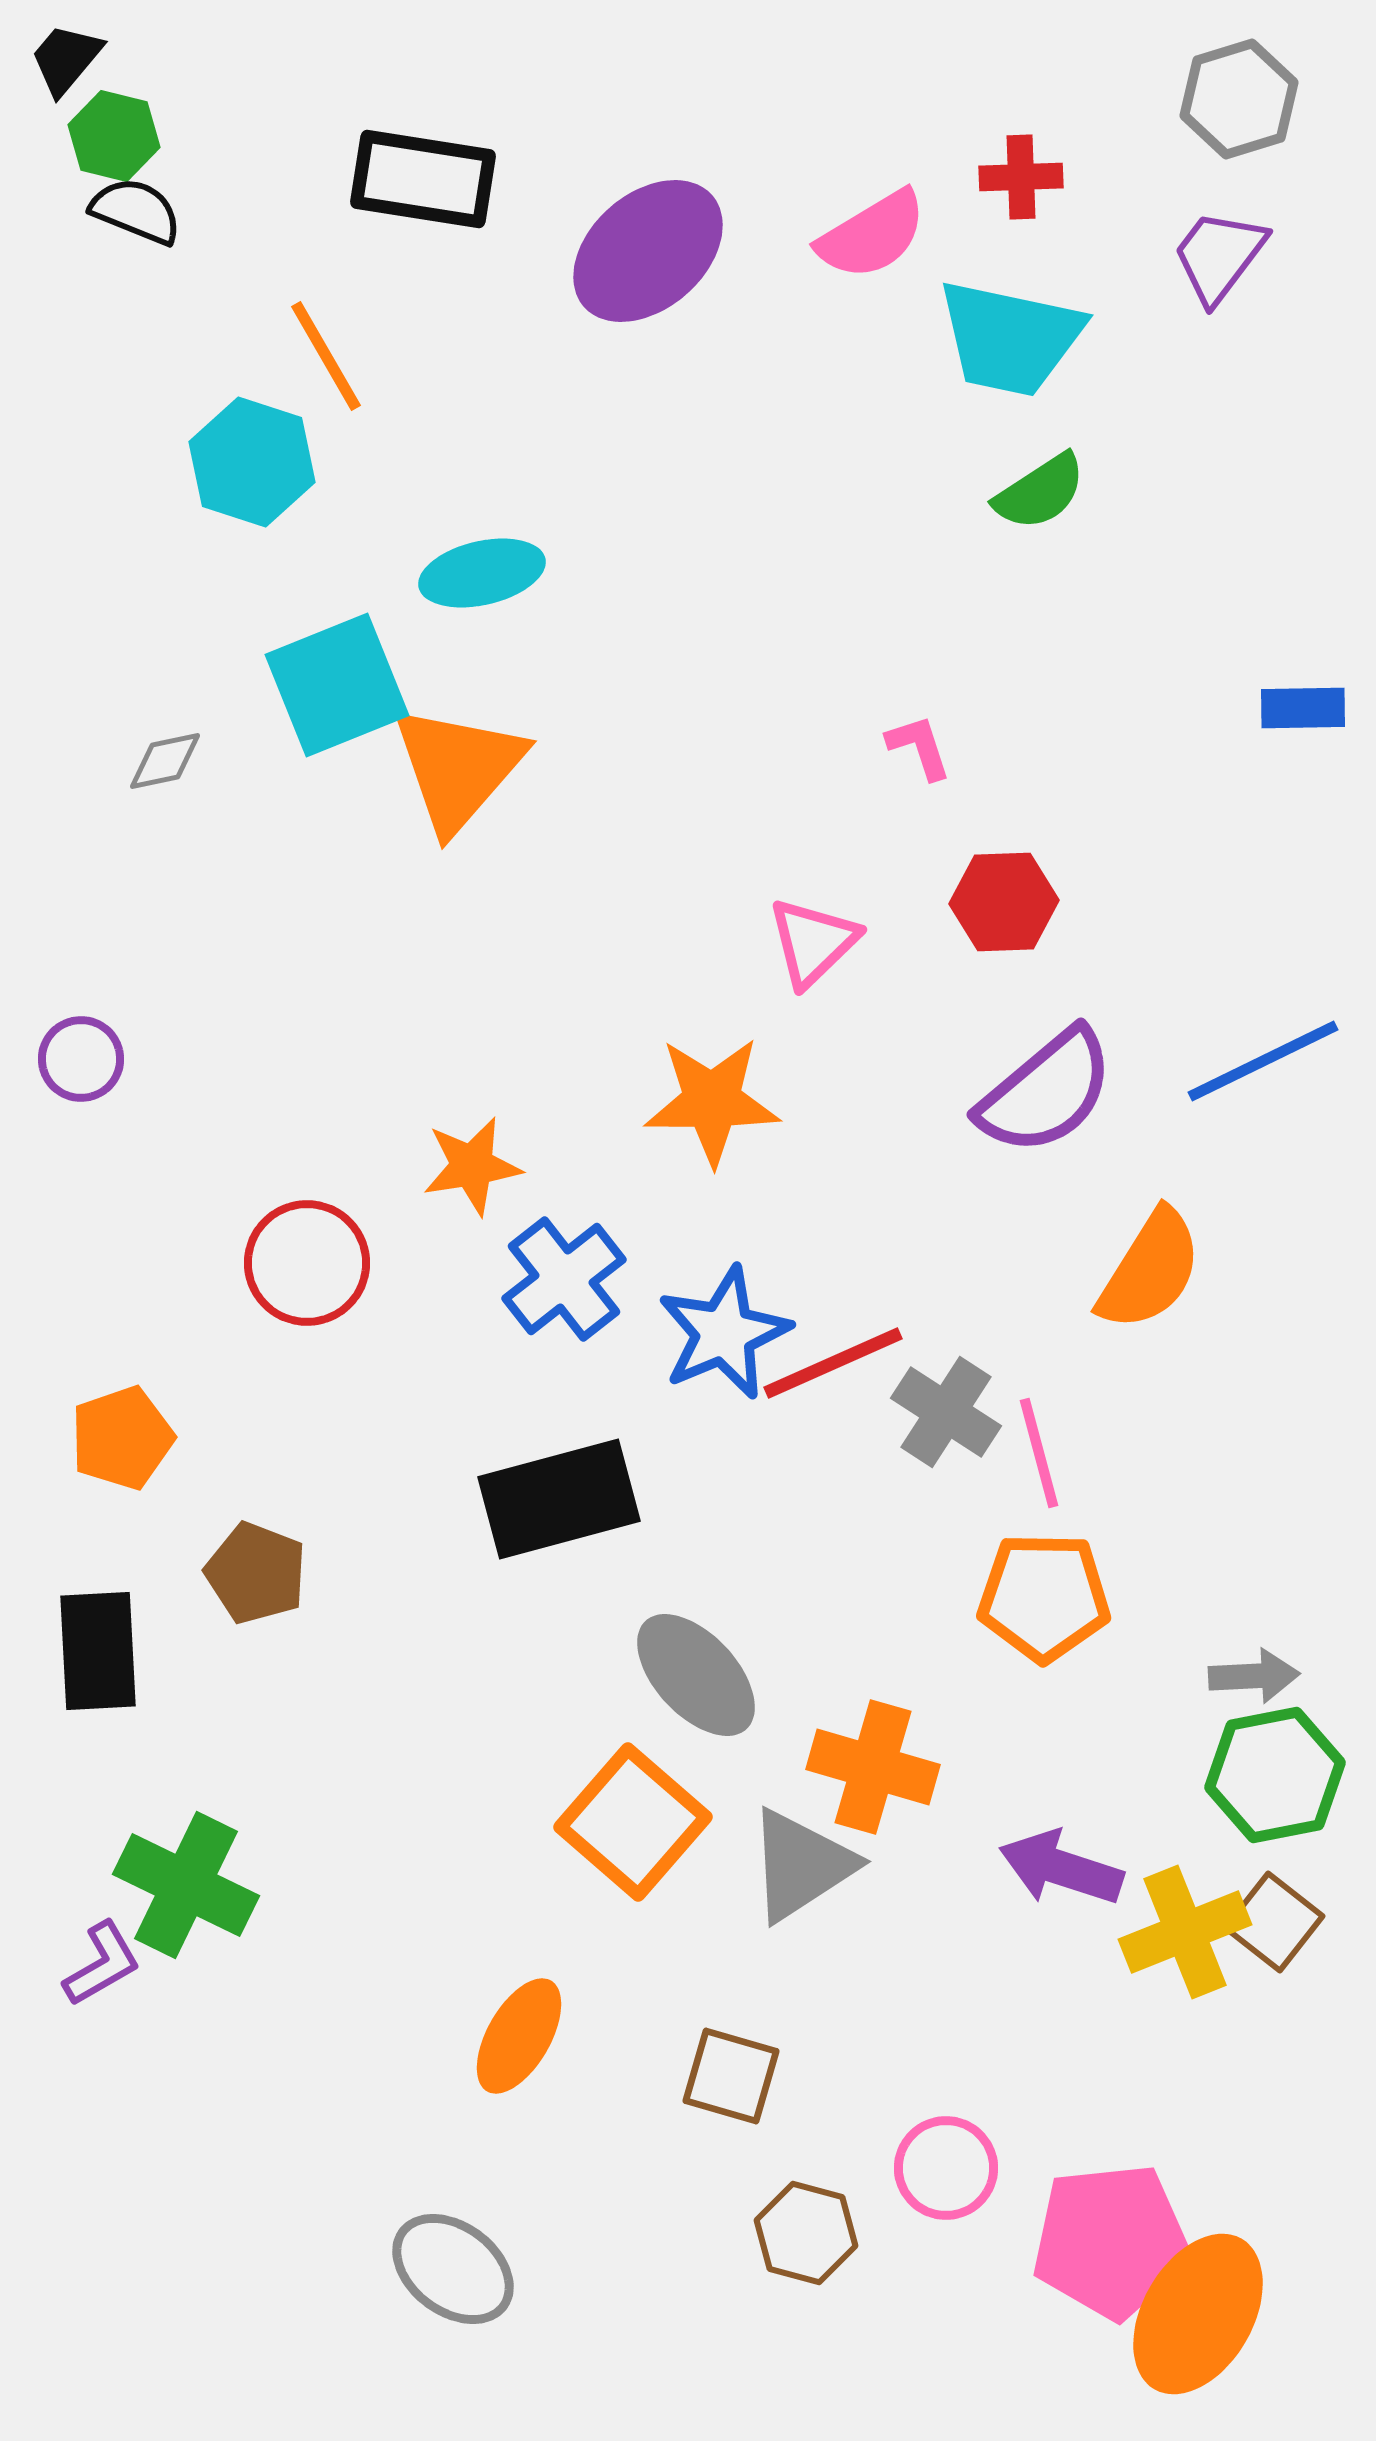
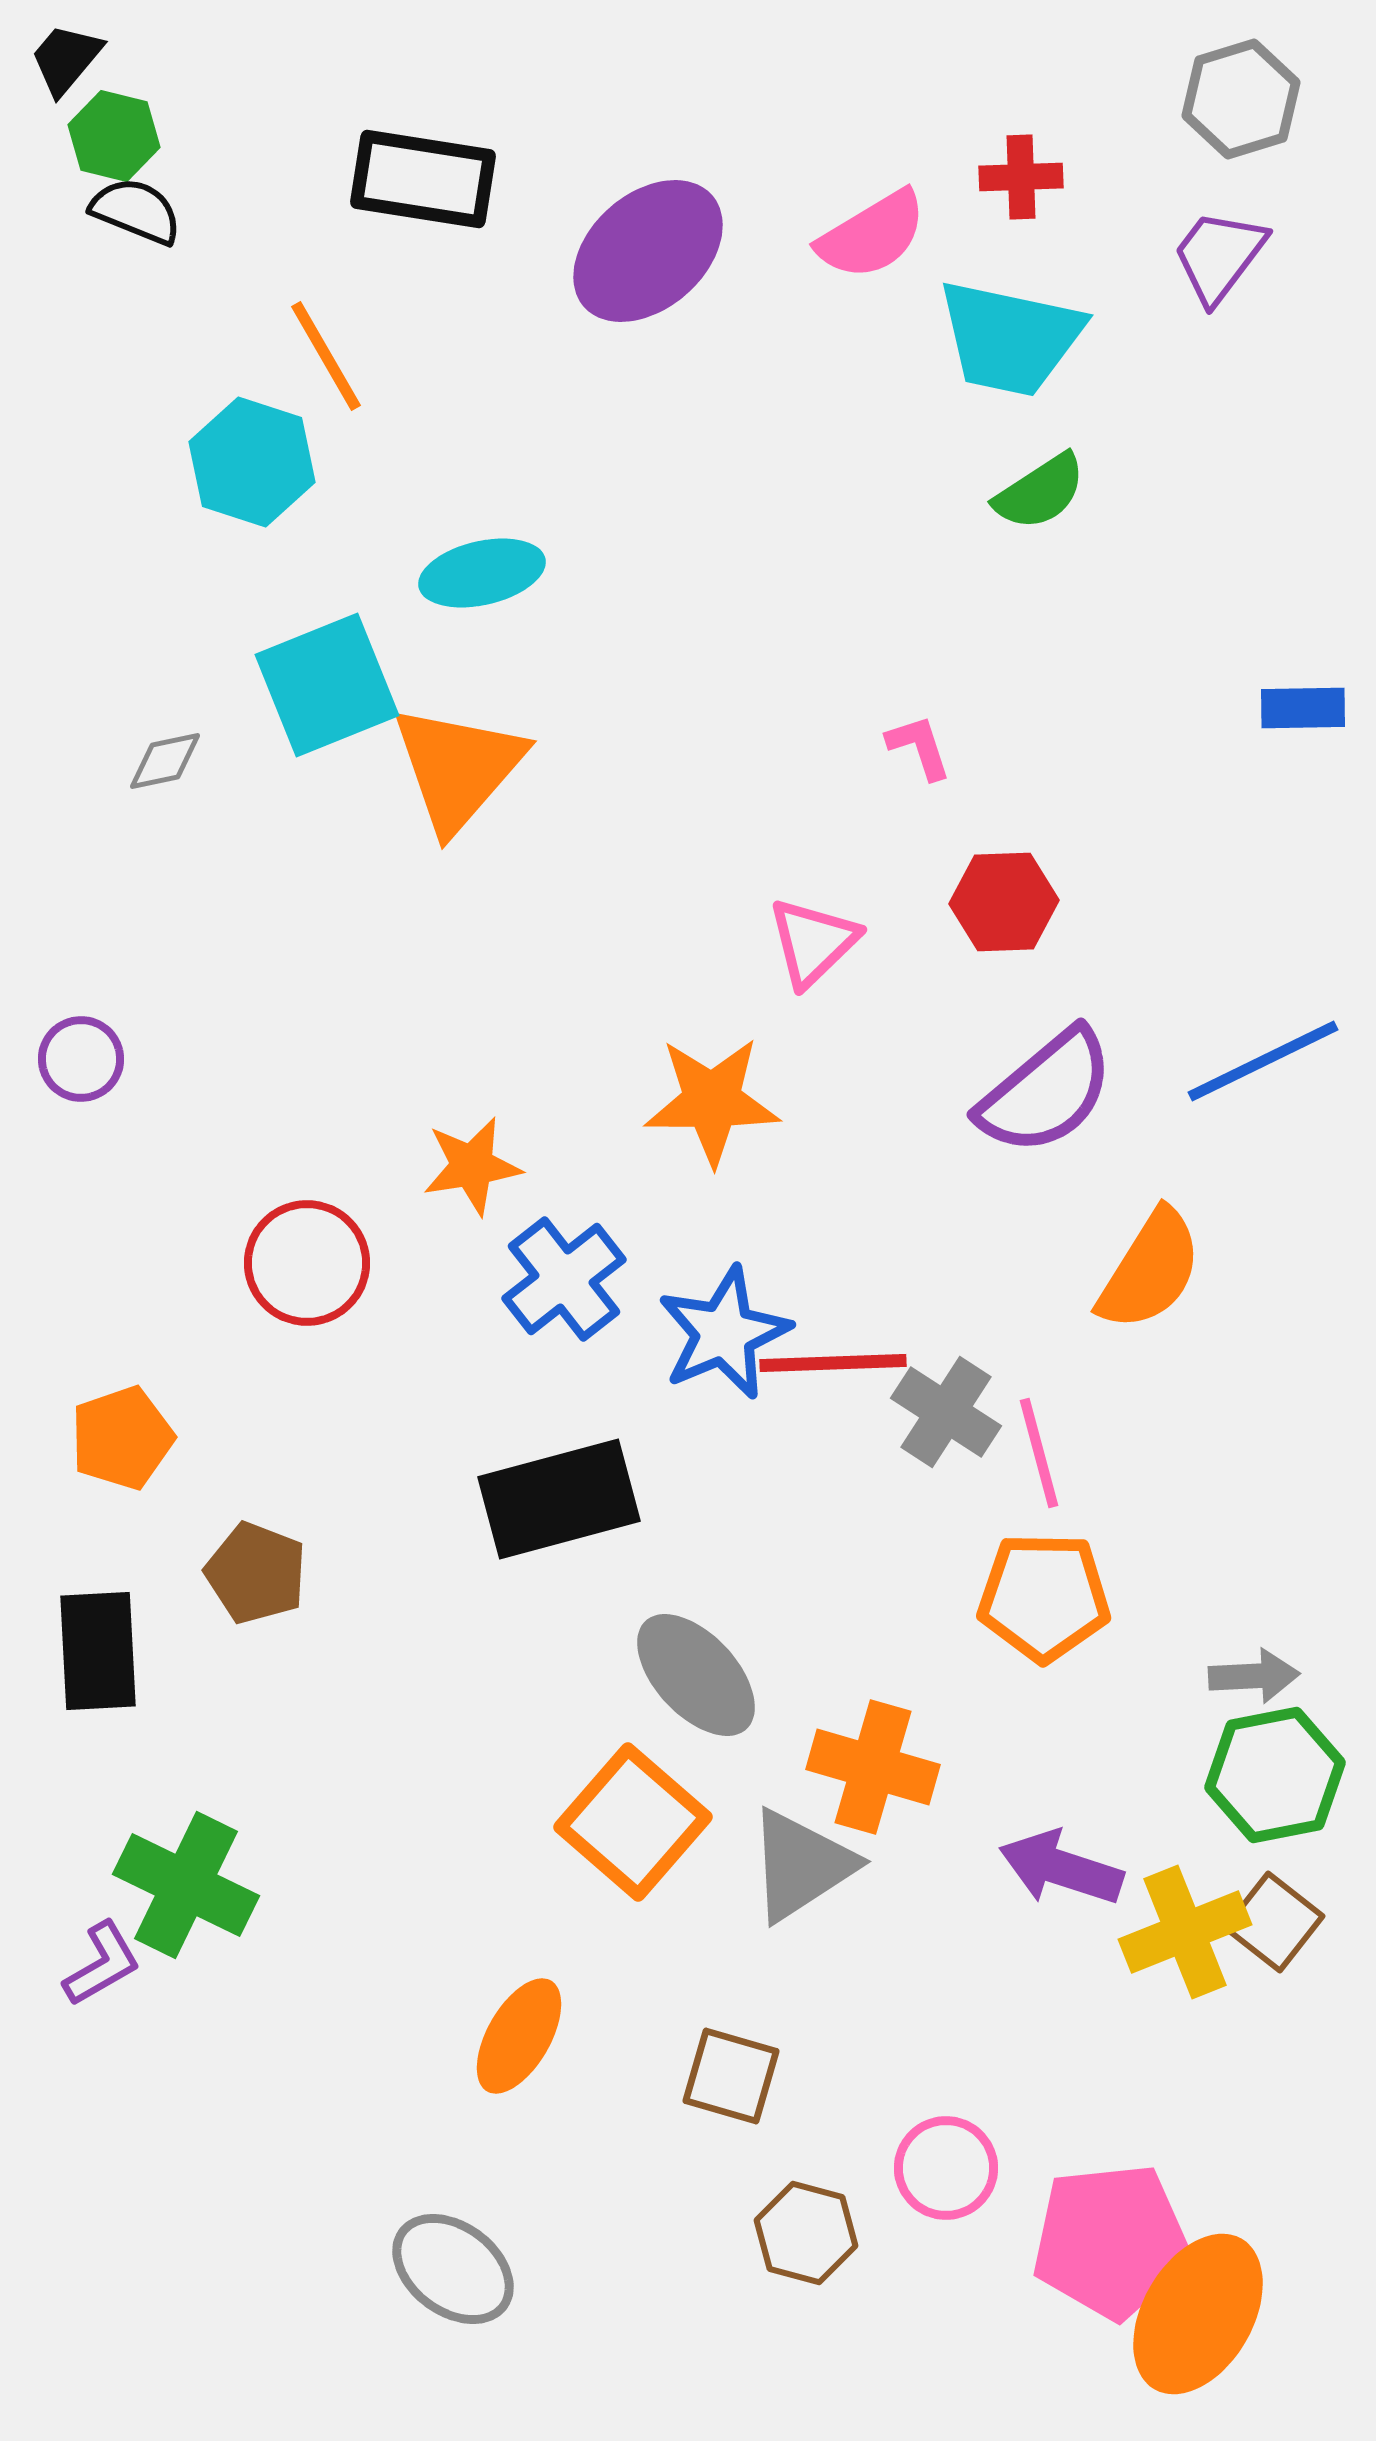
gray hexagon at (1239, 99): moved 2 px right
cyan square at (337, 685): moved 10 px left
red line at (833, 1363): rotated 22 degrees clockwise
